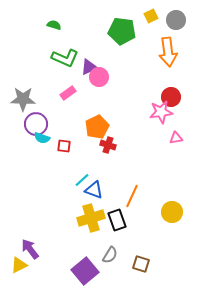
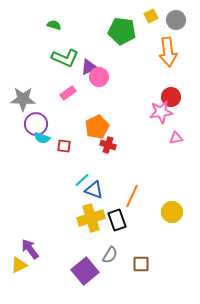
brown square: rotated 18 degrees counterclockwise
